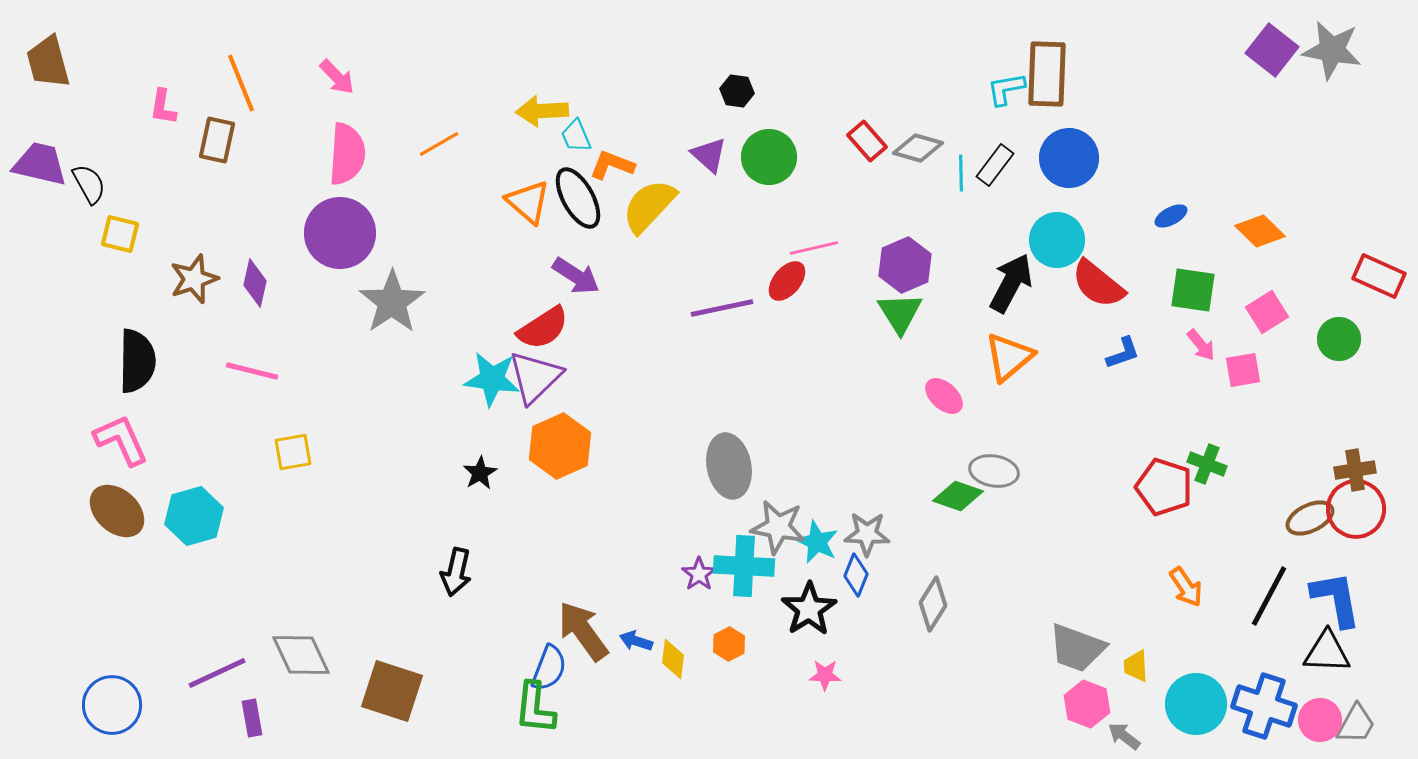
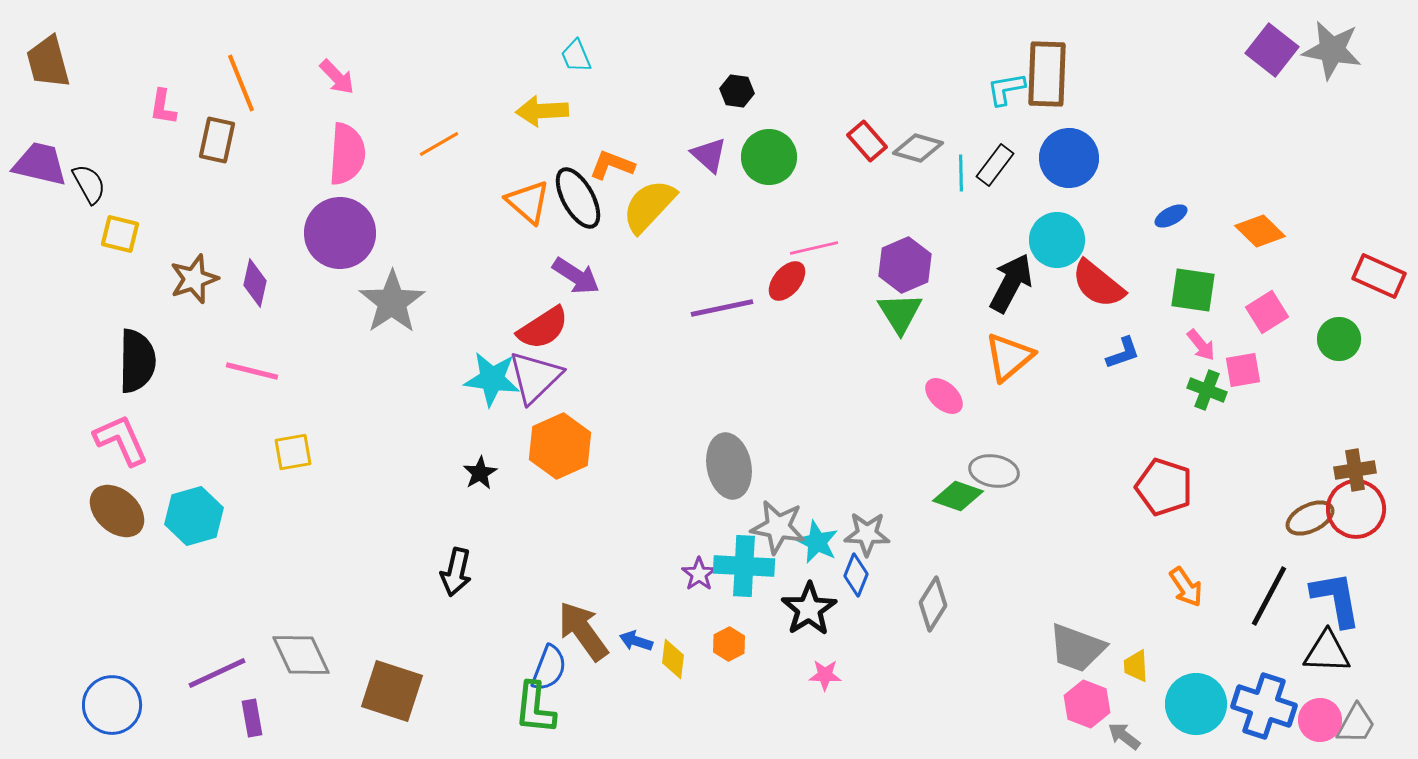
cyan trapezoid at (576, 136): moved 80 px up
green cross at (1207, 464): moved 74 px up
